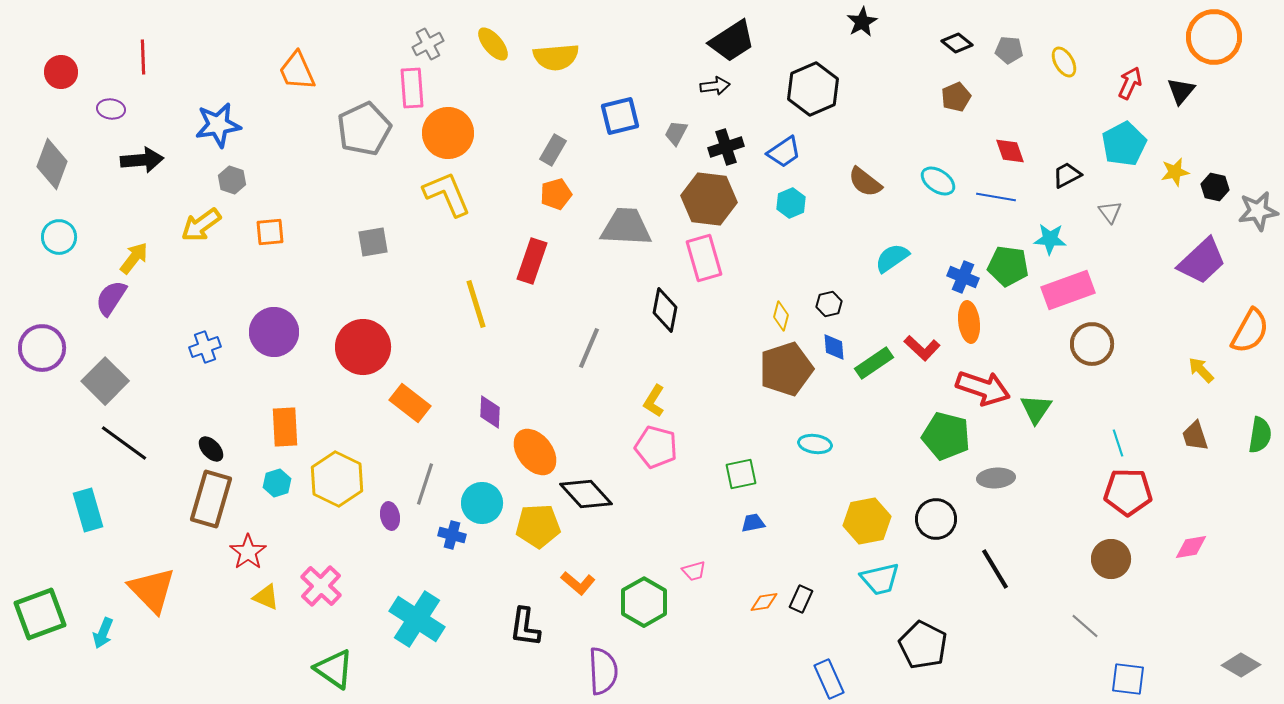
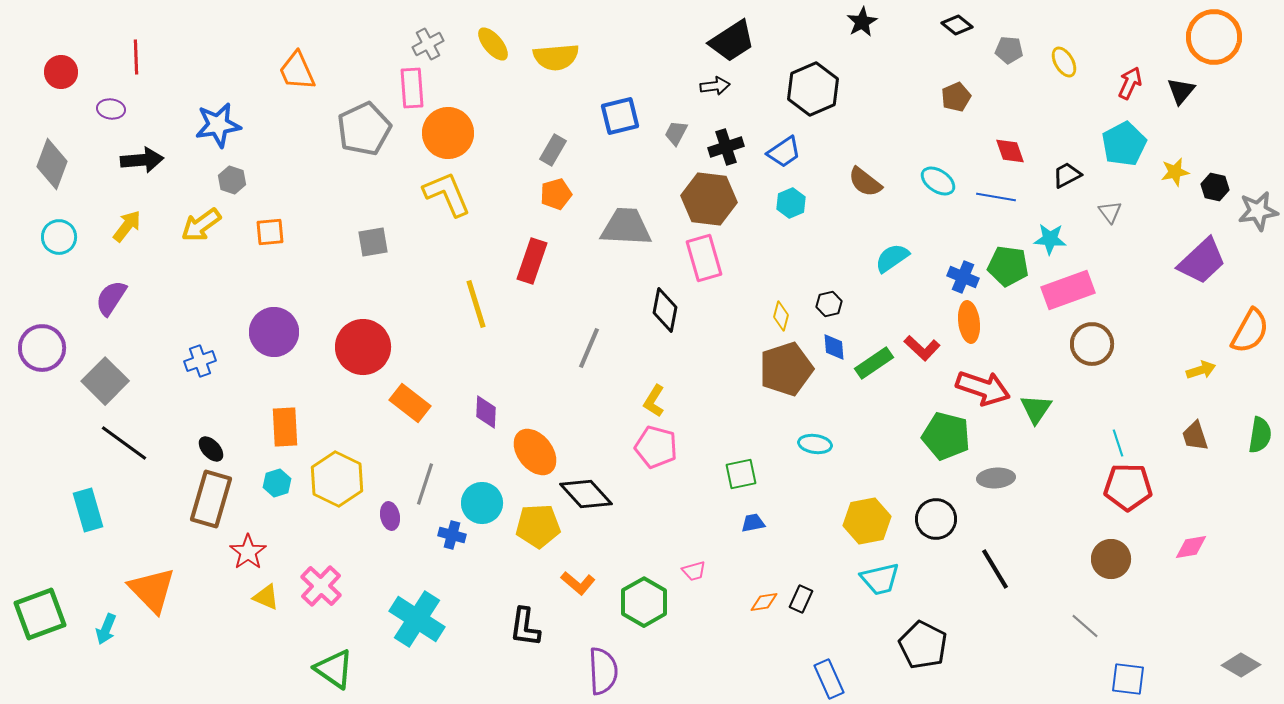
black diamond at (957, 43): moved 18 px up
red line at (143, 57): moved 7 px left
yellow arrow at (134, 258): moved 7 px left, 32 px up
blue cross at (205, 347): moved 5 px left, 14 px down
yellow arrow at (1201, 370): rotated 116 degrees clockwise
purple diamond at (490, 412): moved 4 px left
red pentagon at (1128, 492): moved 5 px up
cyan arrow at (103, 633): moved 3 px right, 4 px up
